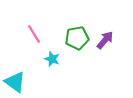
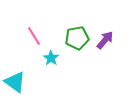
pink line: moved 2 px down
cyan star: moved 1 px left, 1 px up; rotated 14 degrees clockwise
